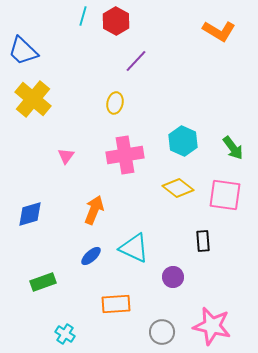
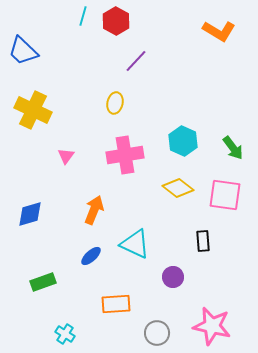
yellow cross: moved 11 px down; rotated 15 degrees counterclockwise
cyan triangle: moved 1 px right, 4 px up
gray circle: moved 5 px left, 1 px down
